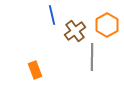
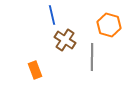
orange hexagon: moved 2 px right; rotated 15 degrees counterclockwise
brown cross: moved 10 px left, 9 px down; rotated 20 degrees counterclockwise
